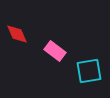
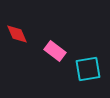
cyan square: moved 1 px left, 2 px up
